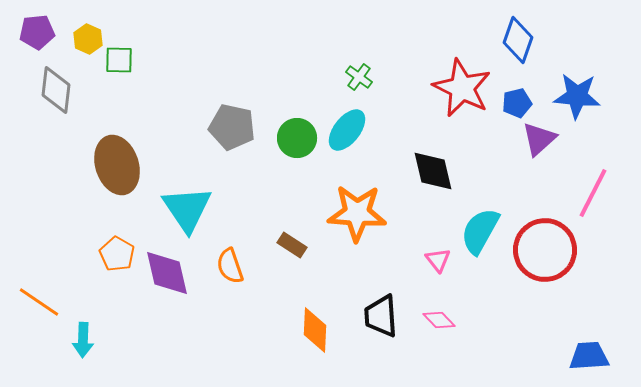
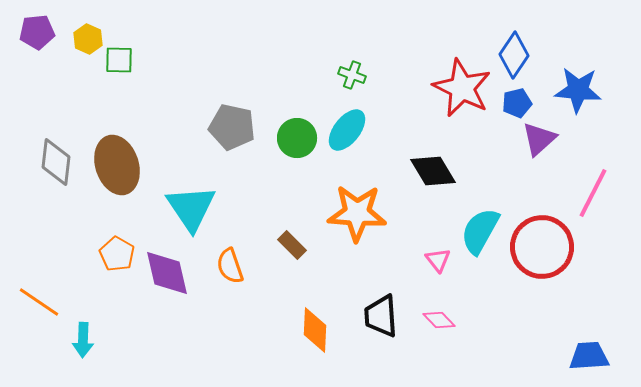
blue diamond: moved 4 px left, 15 px down; rotated 15 degrees clockwise
green cross: moved 7 px left, 2 px up; rotated 16 degrees counterclockwise
gray diamond: moved 72 px down
blue star: moved 1 px right, 6 px up
black diamond: rotated 18 degrees counterclockwise
cyan triangle: moved 4 px right, 1 px up
brown rectangle: rotated 12 degrees clockwise
red circle: moved 3 px left, 3 px up
